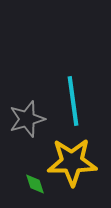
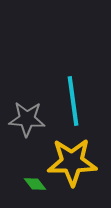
gray star: rotated 21 degrees clockwise
green diamond: rotated 20 degrees counterclockwise
